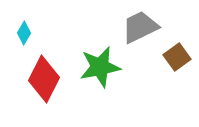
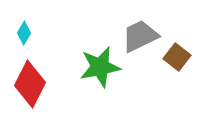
gray trapezoid: moved 9 px down
brown square: rotated 16 degrees counterclockwise
red diamond: moved 14 px left, 5 px down
